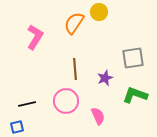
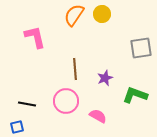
yellow circle: moved 3 px right, 2 px down
orange semicircle: moved 8 px up
pink L-shape: rotated 45 degrees counterclockwise
gray square: moved 8 px right, 10 px up
black line: rotated 24 degrees clockwise
pink semicircle: rotated 36 degrees counterclockwise
